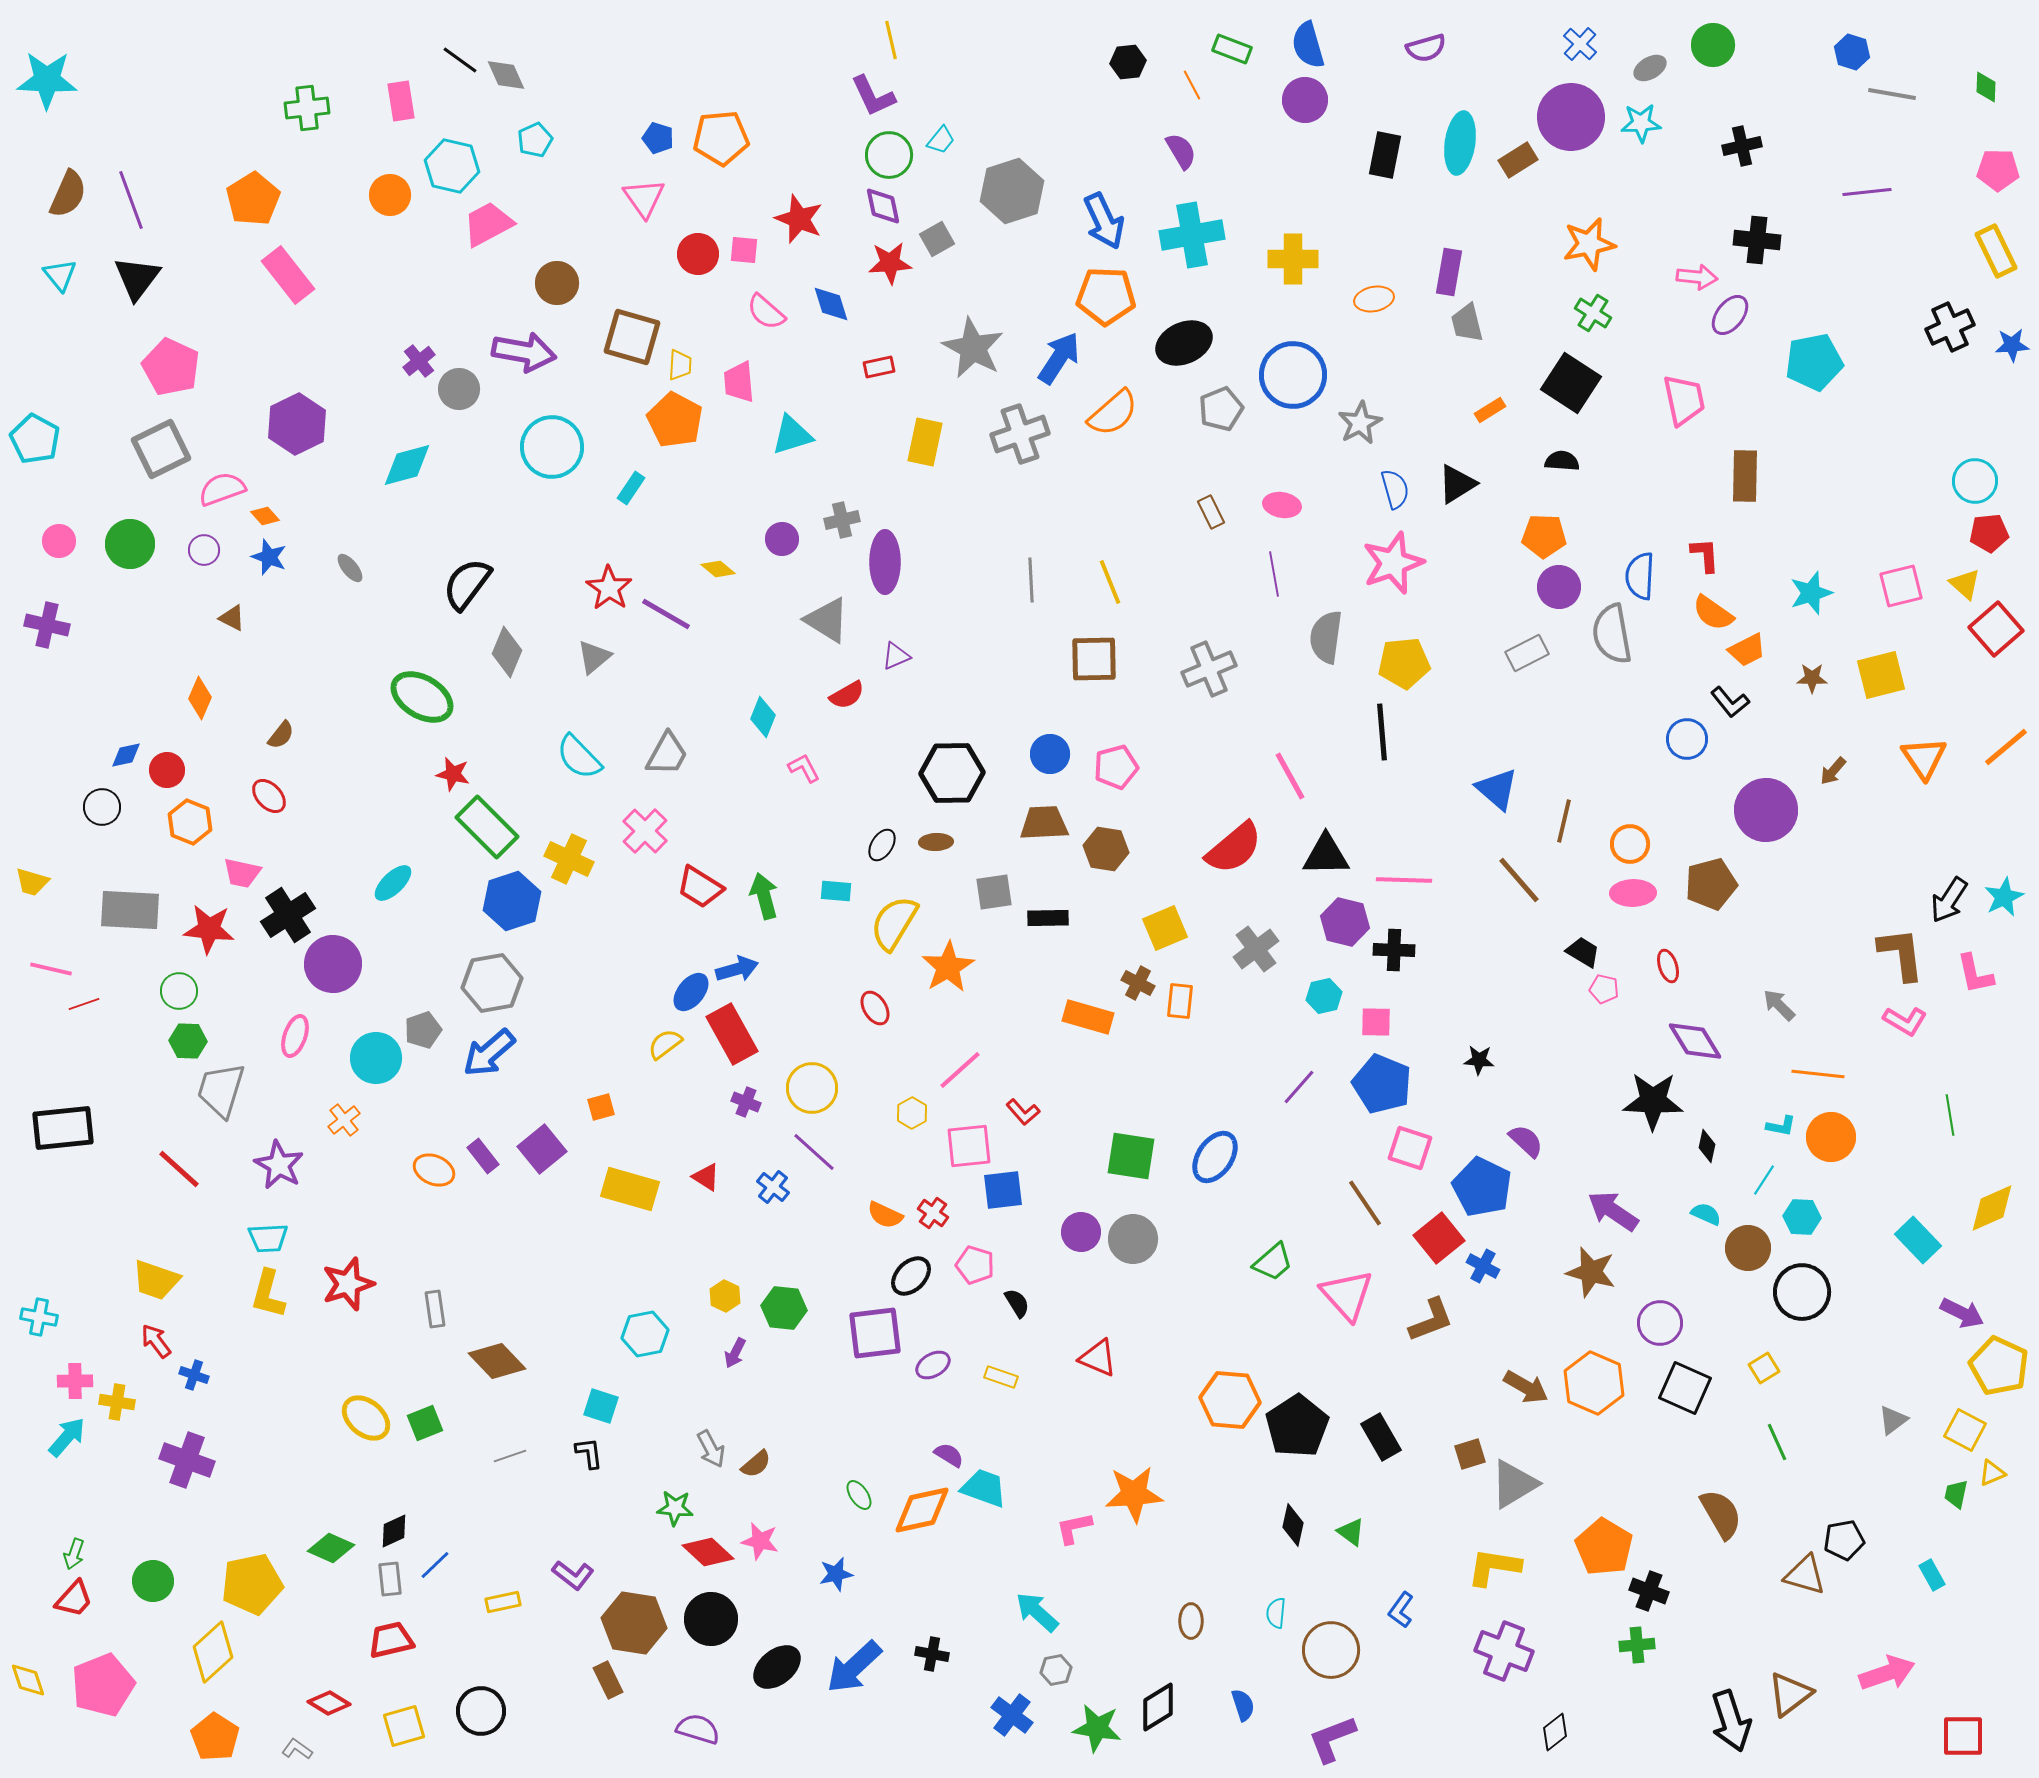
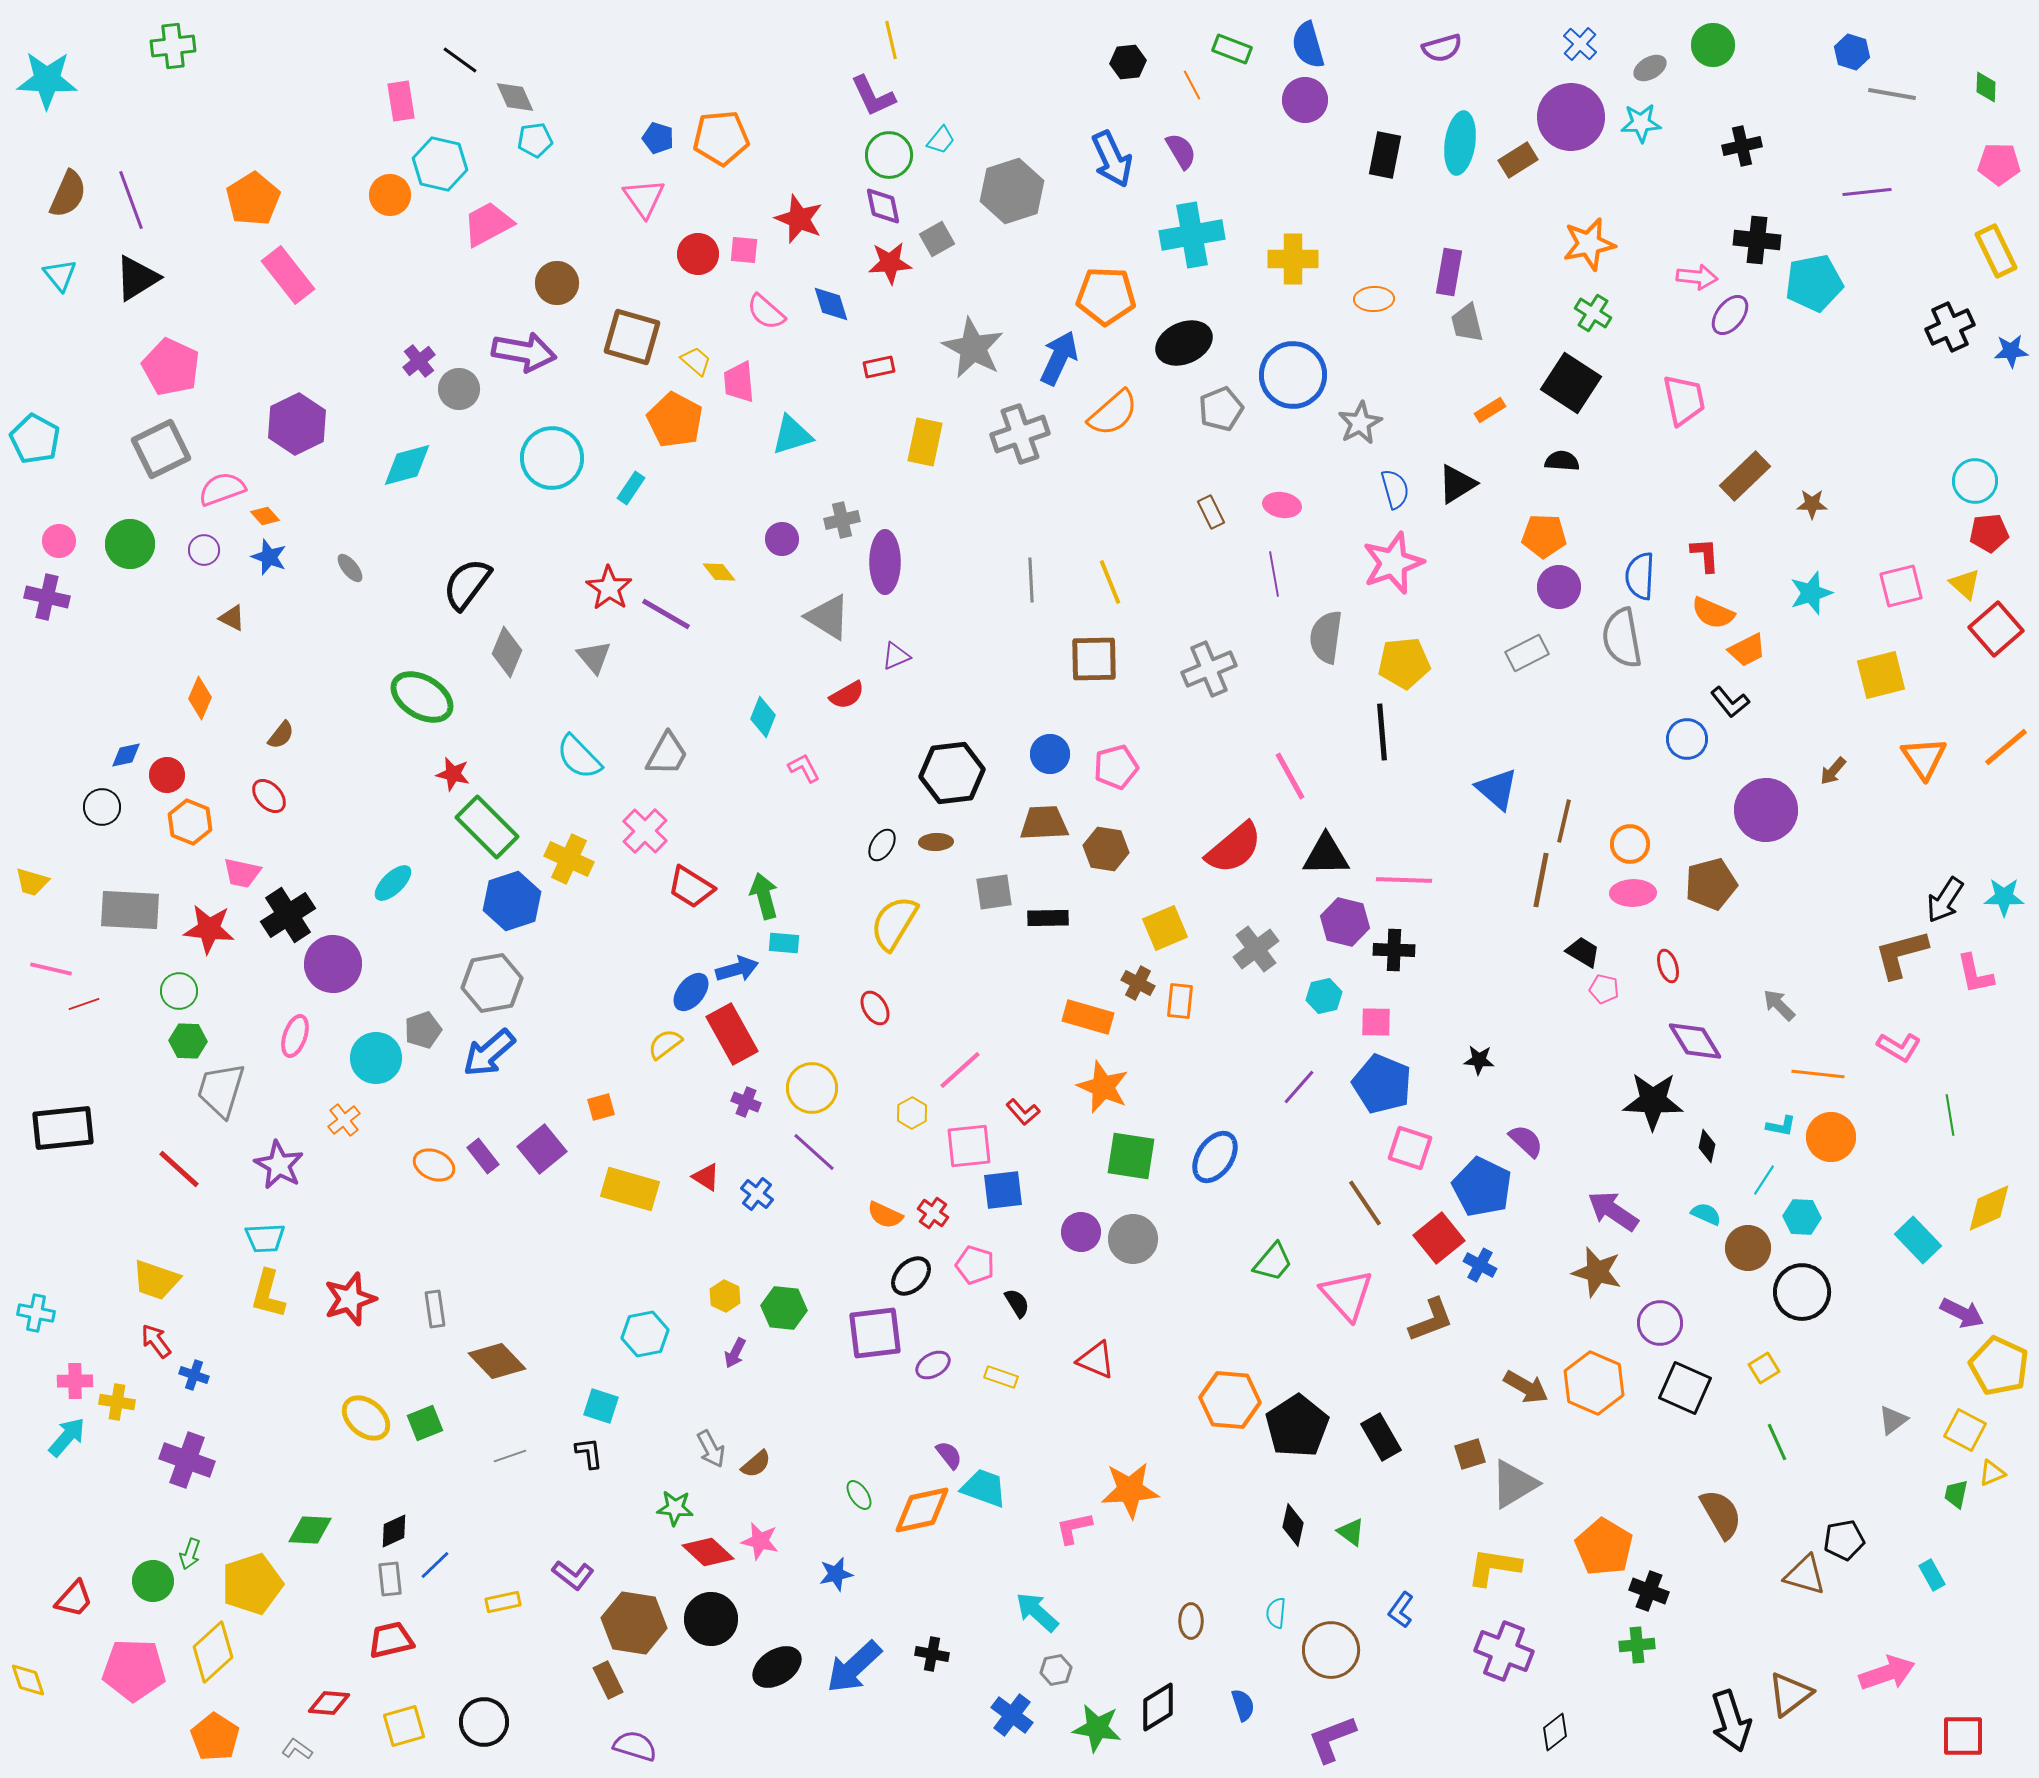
purple semicircle at (1426, 48): moved 16 px right
gray diamond at (506, 75): moved 9 px right, 22 px down
green cross at (307, 108): moved 134 px left, 62 px up
cyan pentagon at (535, 140): rotated 16 degrees clockwise
cyan hexagon at (452, 166): moved 12 px left, 2 px up
pink pentagon at (1998, 170): moved 1 px right, 6 px up
blue arrow at (1104, 221): moved 8 px right, 62 px up
black triangle at (137, 278): rotated 21 degrees clockwise
orange ellipse at (1374, 299): rotated 9 degrees clockwise
blue star at (2012, 345): moved 1 px left, 6 px down
blue arrow at (1059, 358): rotated 8 degrees counterclockwise
cyan pentagon at (1814, 362): moved 79 px up
yellow trapezoid at (680, 365): moved 16 px right, 4 px up; rotated 52 degrees counterclockwise
cyan circle at (552, 447): moved 11 px down
brown rectangle at (1745, 476): rotated 45 degrees clockwise
yellow diamond at (718, 569): moved 1 px right, 3 px down; rotated 12 degrees clockwise
orange semicircle at (1713, 613): rotated 12 degrees counterclockwise
gray triangle at (827, 620): moved 1 px right, 3 px up
purple cross at (47, 625): moved 28 px up
gray semicircle at (1612, 634): moved 10 px right, 4 px down
gray triangle at (594, 657): rotated 30 degrees counterclockwise
brown star at (1812, 678): moved 174 px up
red circle at (167, 770): moved 5 px down
black hexagon at (952, 773): rotated 6 degrees counterclockwise
brown line at (1519, 880): moved 22 px right; rotated 52 degrees clockwise
red trapezoid at (700, 887): moved 9 px left
cyan rectangle at (836, 891): moved 52 px left, 52 px down
cyan star at (2004, 897): rotated 27 degrees clockwise
black arrow at (1949, 900): moved 4 px left
brown L-shape at (1901, 954): rotated 98 degrees counterclockwise
orange star at (948, 967): moved 155 px right, 120 px down; rotated 18 degrees counterclockwise
pink L-shape at (1905, 1021): moved 6 px left, 26 px down
orange ellipse at (434, 1170): moved 5 px up
blue cross at (773, 1187): moved 16 px left, 7 px down
yellow diamond at (1992, 1208): moved 3 px left
cyan trapezoid at (268, 1238): moved 3 px left
green trapezoid at (1273, 1262): rotated 9 degrees counterclockwise
blue cross at (1483, 1266): moved 3 px left, 1 px up
brown star at (1591, 1272): moved 6 px right
red star at (348, 1284): moved 2 px right, 15 px down
cyan cross at (39, 1317): moved 3 px left, 4 px up
red triangle at (1098, 1358): moved 2 px left, 2 px down
purple semicircle at (949, 1455): rotated 20 degrees clockwise
orange star at (1134, 1494): moved 4 px left, 4 px up
green diamond at (331, 1548): moved 21 px left, 18 px up; rotated 21 degrees counterclockwise
green arrow at (74, 1554): moved 116 px right
yellow pentagon at (252, 1584): rotated 6 degrees counterclockwise
black ellipse at (777, 1667): rotated 6 degrees clockwise
pink pentagon at (103, 1685): moved 31 px right, 15 px up; rotated 24 degrees clockwise
red diamond at (329, 1703): rotated 27 degrees counterclockwise
black circle at (481, 1711): moved 3 px right, 11 px down
purple semicircle at (698, 1729): moved 63 px left, 17 px down
